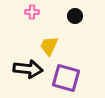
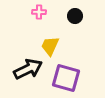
pink cross: moved 7 px right
yellow trapezoid: moved 1 px right
black arrow: rotated 32 degrees counterclockwise
